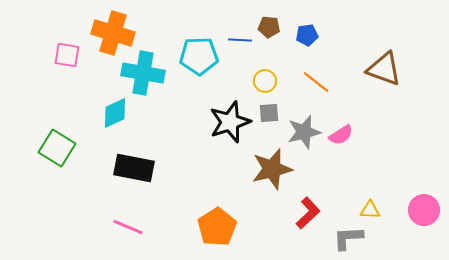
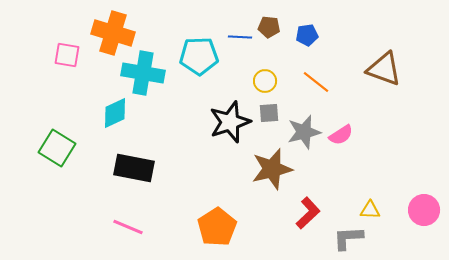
blue line: moved 3 px up
